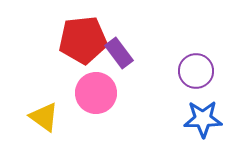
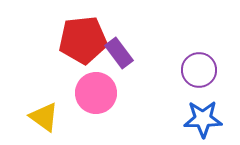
purple circle: moved 3 px right, 1 px up
